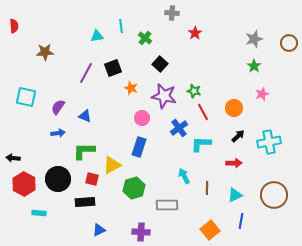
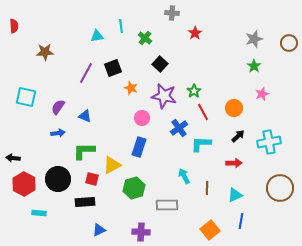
green star at (194, 91): rotated 24 degrees clockwise
brown circle at (274, 195): moved 6 px right, 7 px up
